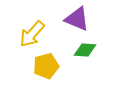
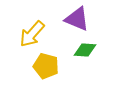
yellow pentagon: rotated 30 degrees clockwise
